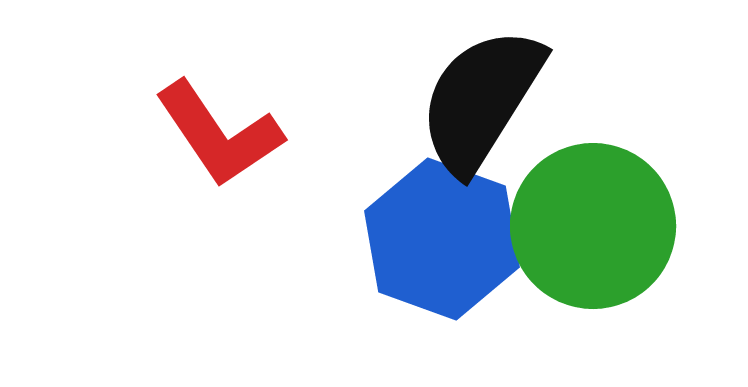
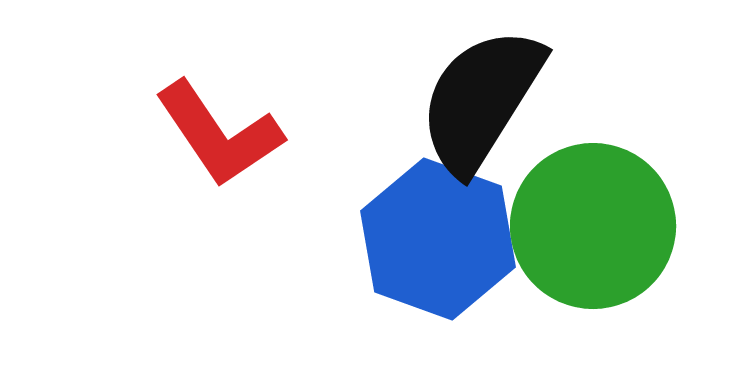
blue hexagon: moved 4 px left
